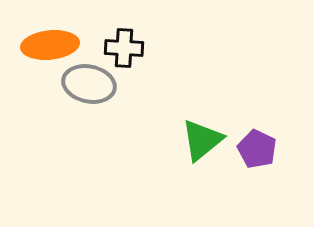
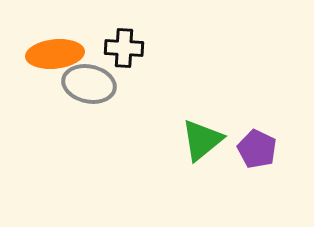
orange ellipse: moved 5 px right, 9 px down
